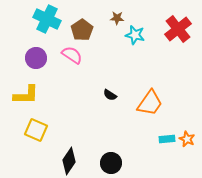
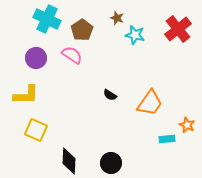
brown star: rotated 16 degrees clockwise
orange star: moved 14 px up
black diamond: rotated 32 degrees counterclockwise
